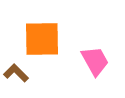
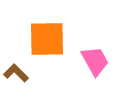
orange square: moved 5 px right
